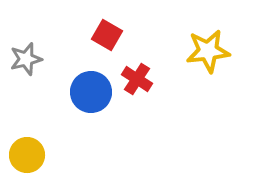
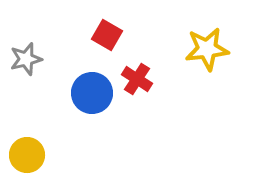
yellow star: moved 1 px left, 2 px up
blue circle: moved 1 px right, 1 px down
